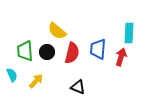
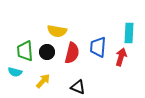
yellow semicircle: rotated 30 degrees counterclockwise
blue trapezoid: moved 2 px up
cyan semicircle: moved 3 px right, 3 px up; rotated 128 degrees clockwise
yellow arrow: moved 7 px right
